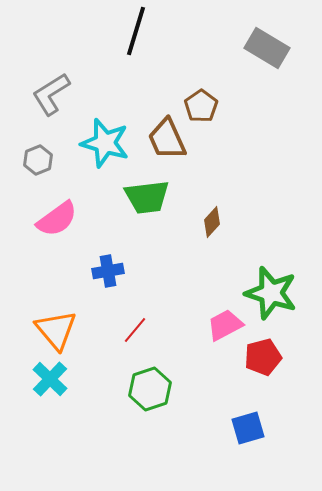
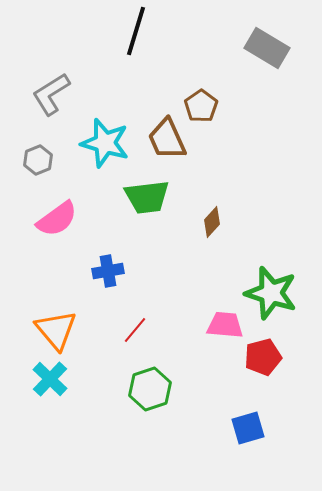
pink trapezoid: rotated 33 degrees clockwise
